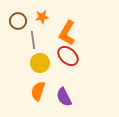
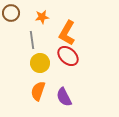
brown circle: moved 7 px left, 8 px up
gray line: moved 1 px left
